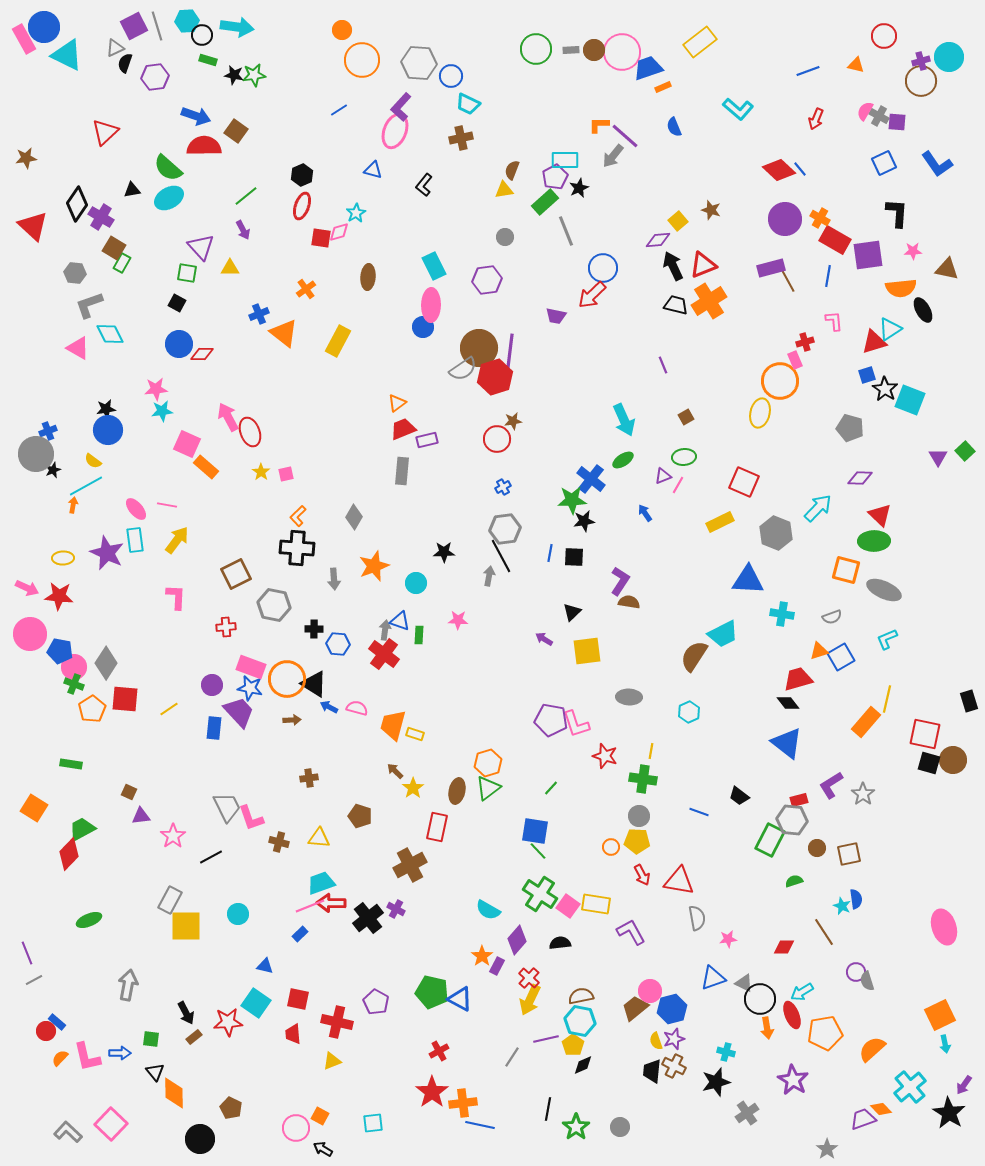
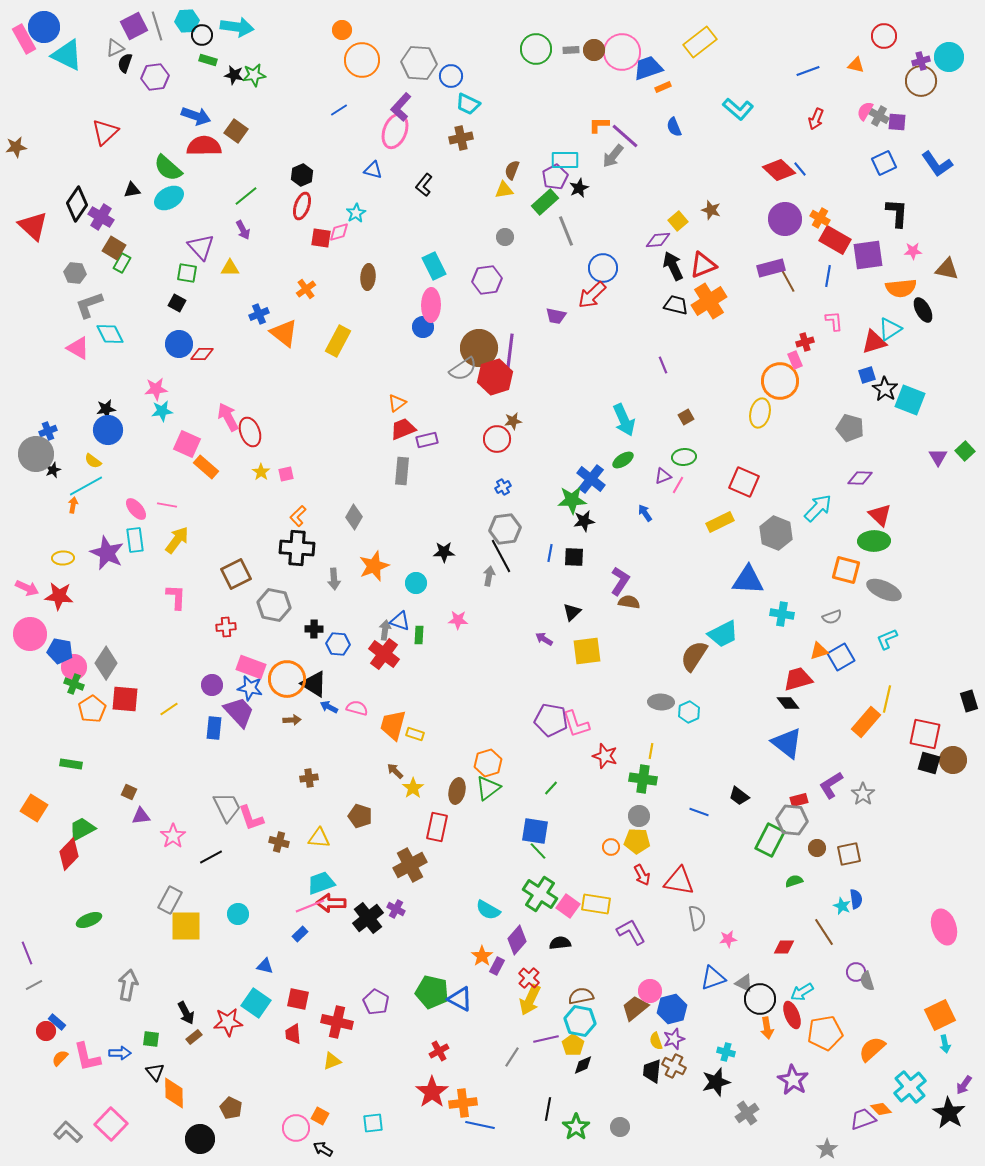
brown star at (26, 158): moved 10 px left, 11 px up
gray ellipse at (629, 697): moved 32 px right, 5 px down
gray line at (34, 980): moved 5 px down
